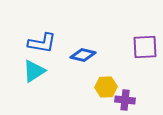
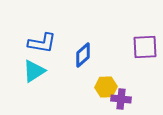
blue diamond: rotated 55 degrees counterclockwise
purple cross: moved 4 px left, 1 px up
